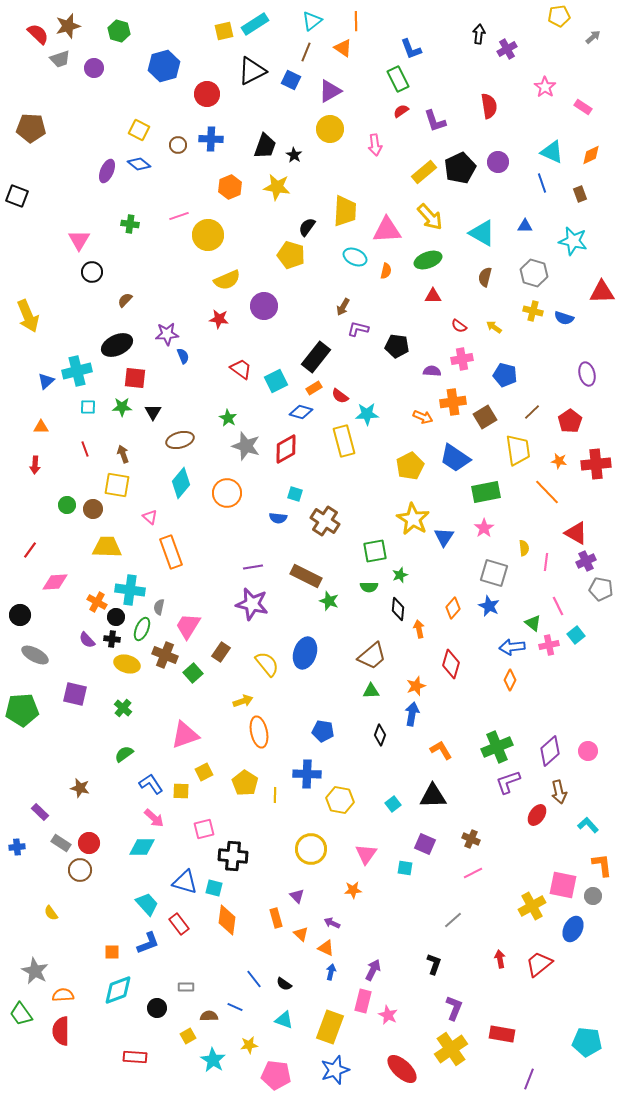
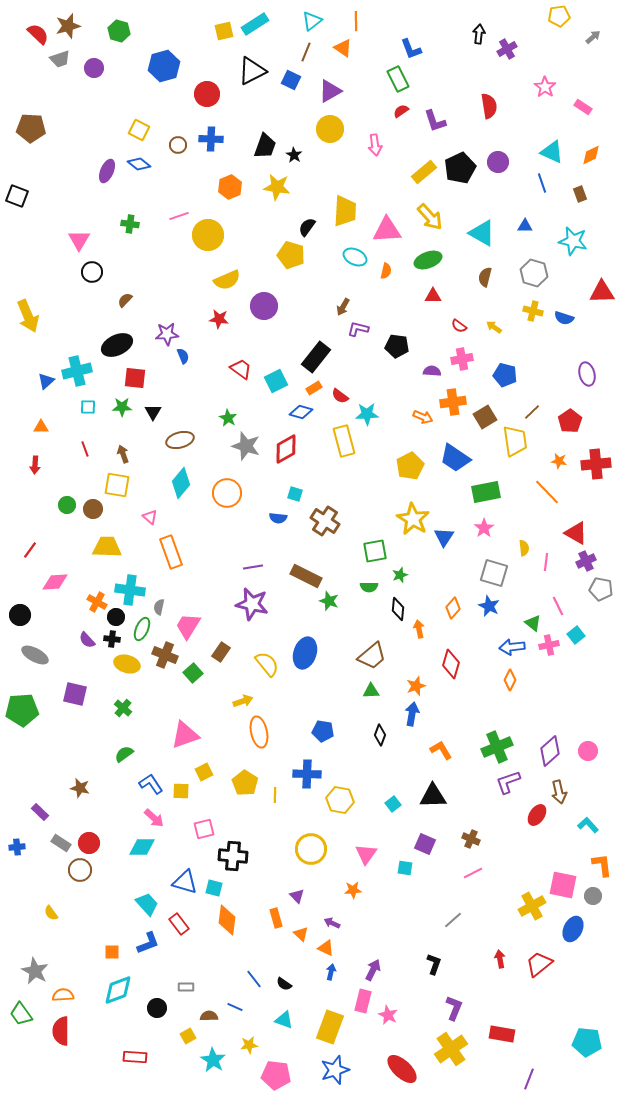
yellow trapezoid at (518, 450): moved 3 px left, 9 px up
